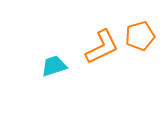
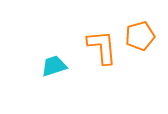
orange L-shape: rotated 69 degrees counterclockwise
